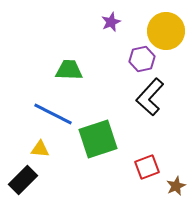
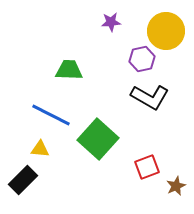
purple star: rotated 18 degrees clockwise
black L-shape: rotated 102 degrees counterclockwise
blue line: moved 2 px left, 1 px down
green square: rotated 30 degrees counterclockwise
